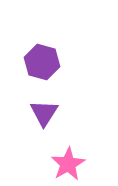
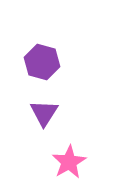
pink star: moved 1 px right, 2 px up
